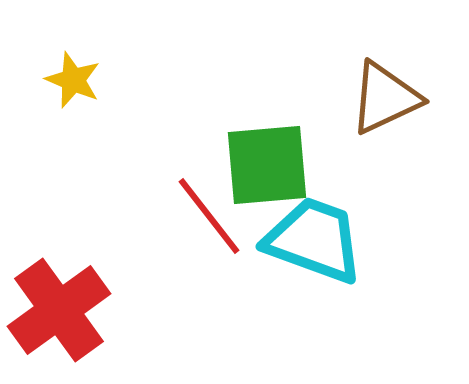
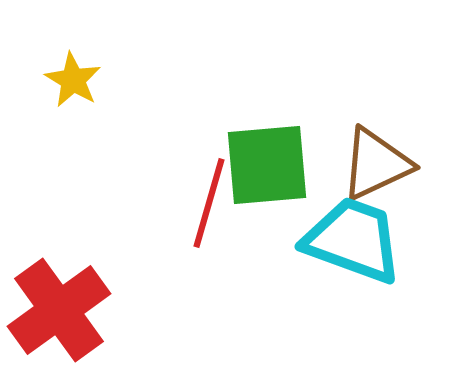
yellow star: rotated 8 degrees clockwise
brown triangle: moved 9 px left, 66 px down
red line: moved 13 px up; rotated 54 degrees clockwise
cyan trapezoid: moved 39 px right
